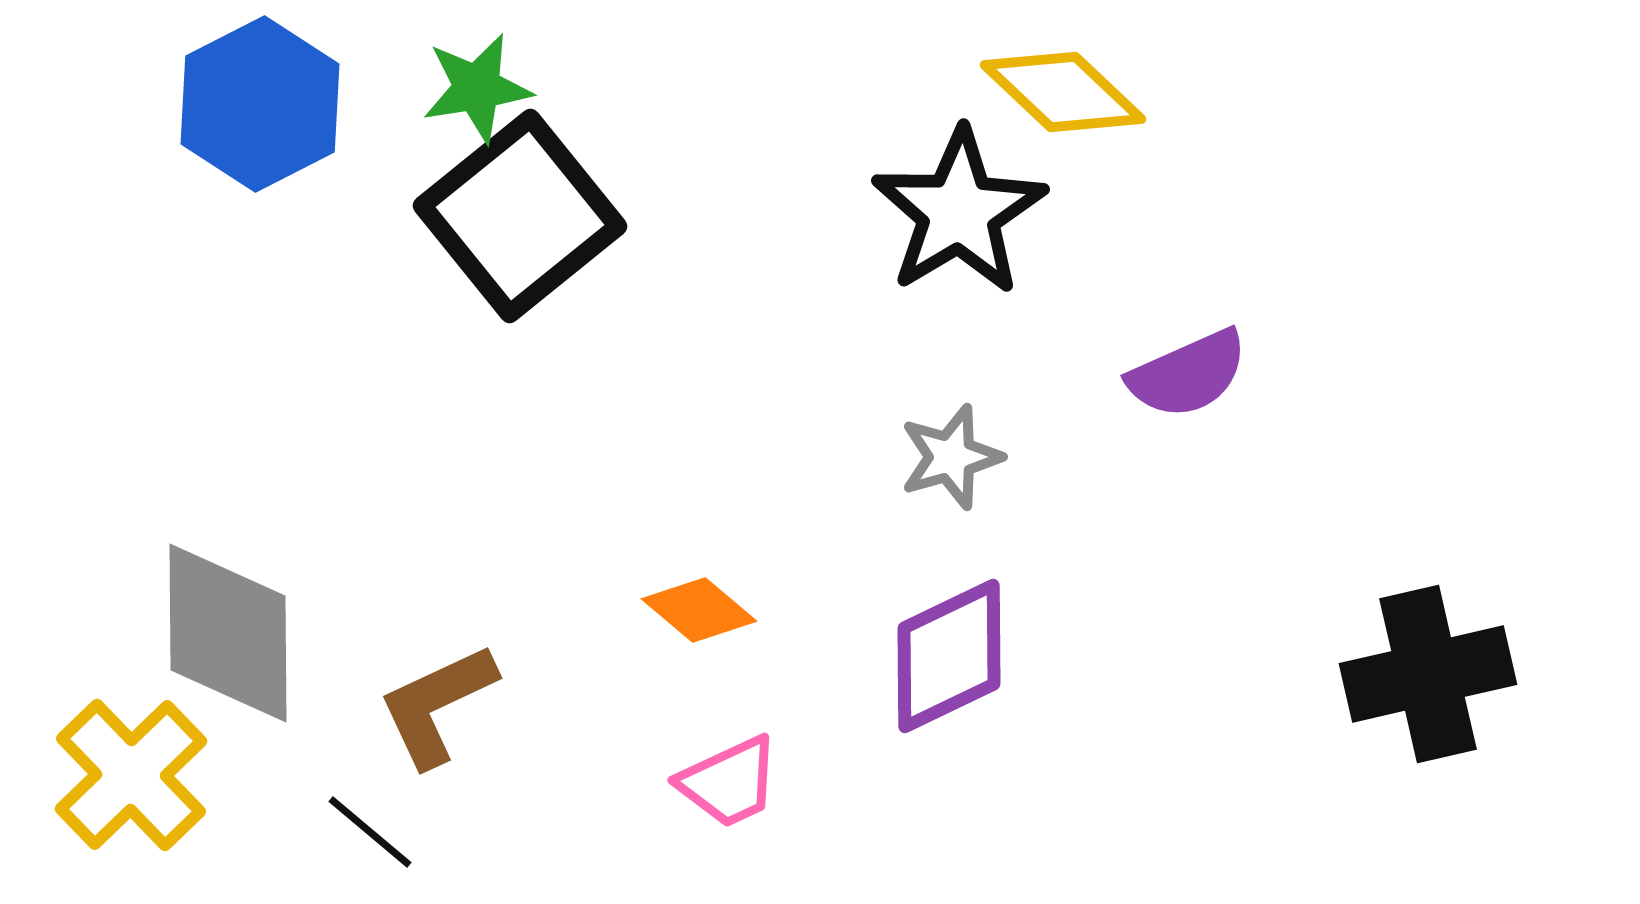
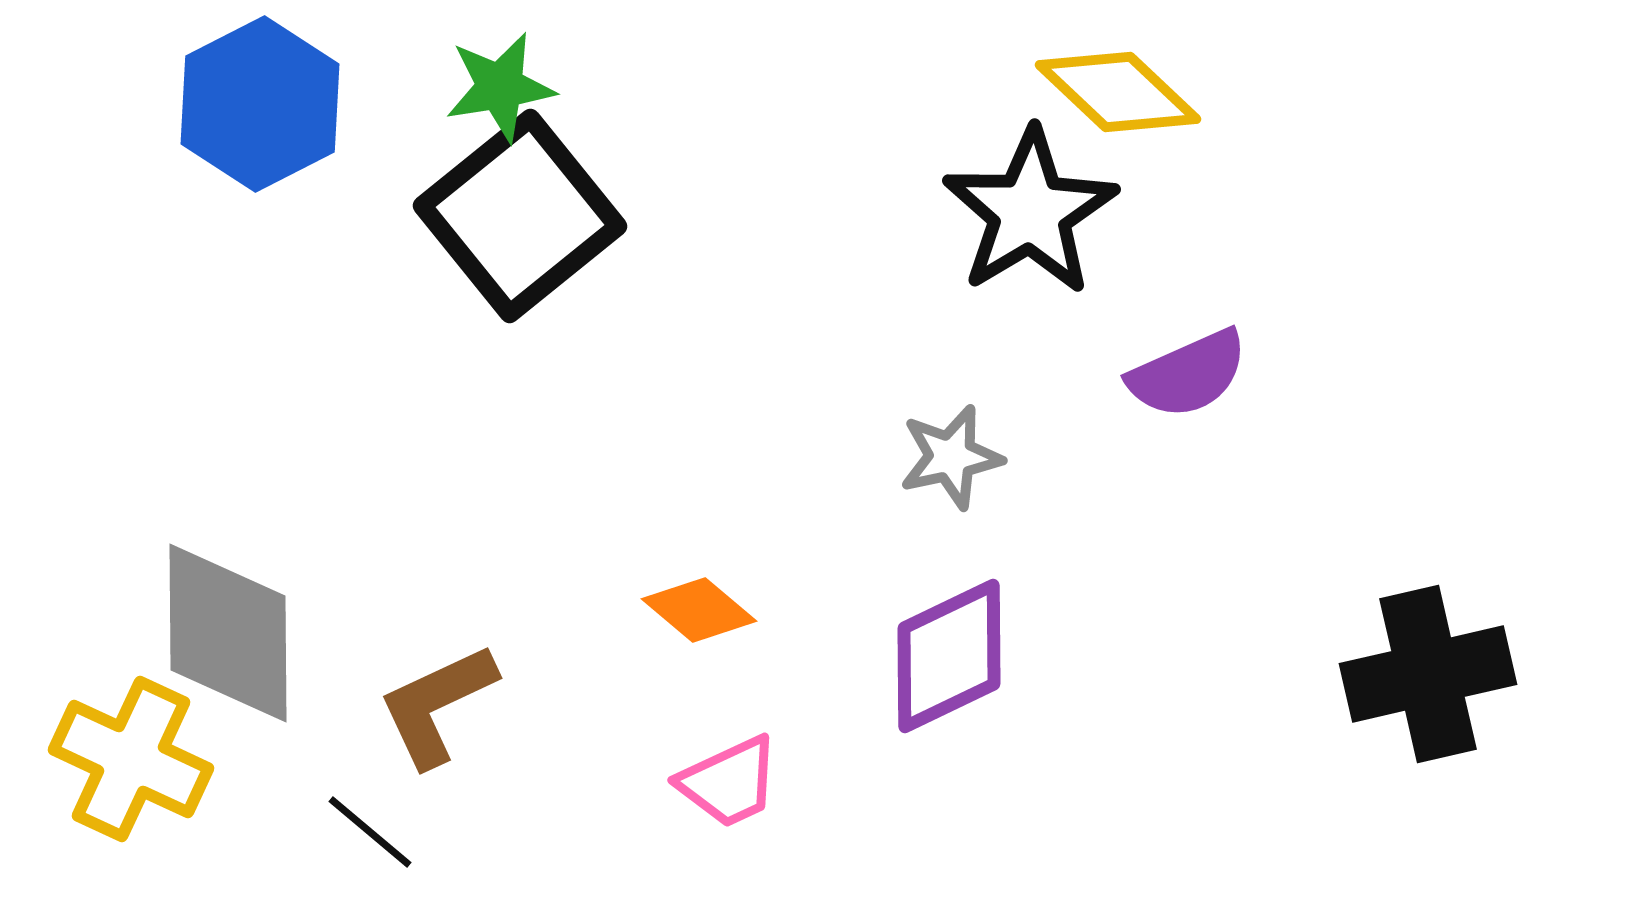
green star: moved 23 px right, 1 px up
yellow diamond: moved 55 px right
black star: moved 71 px right
gray star: rotated 4 degrees clockwise
yellow cross: moved 16 px up; rotated 21 degrees counterclockwise
